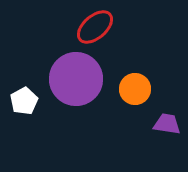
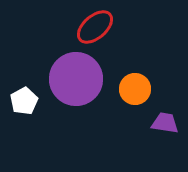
purple trapezoid: moved 2 px left, 1 px up
